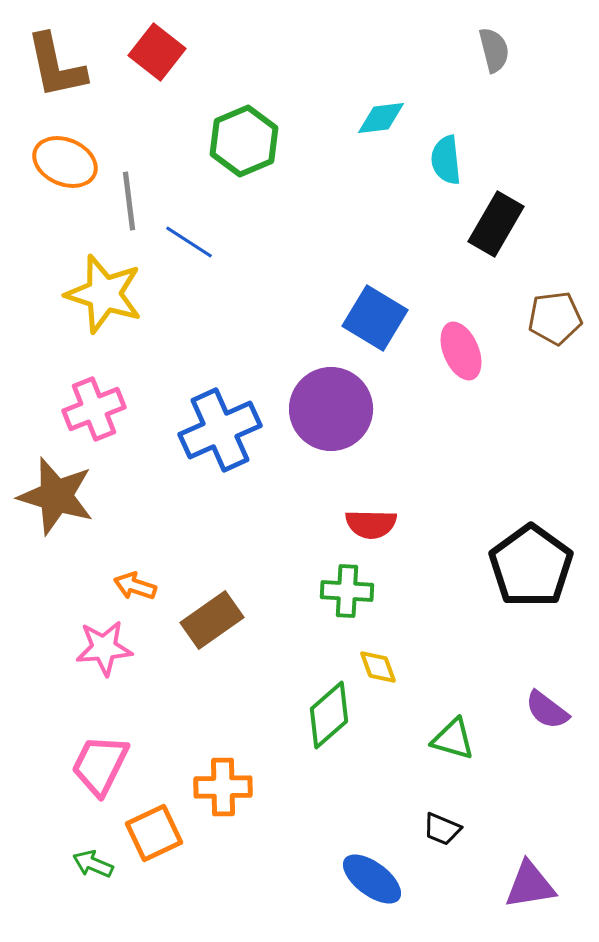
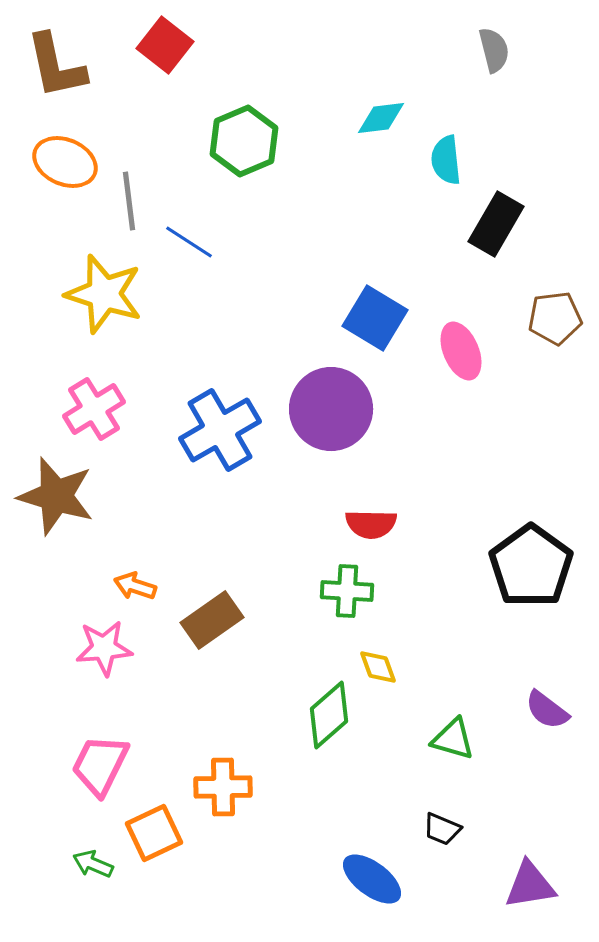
red square: moved 8 px right, 7 px up
pink cross: rotated 10 degrees counterclockwise
blue cross: rotated 6 degrees counterclockwise
